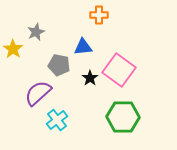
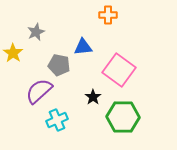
orange cross: moved 9 px right
yellow star: moved 4 px down
black star: moved 3 px right, 19 px down
purple semicircle: moved 1 px right, 2 px up
cyan cross: rotated 15 degrees clockwise
